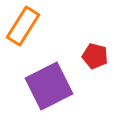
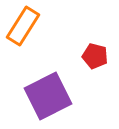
purple square: moved 1 px left, 10 px down
